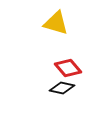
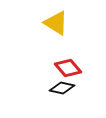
yellow triangle: rotated 16 degrees clockwise
